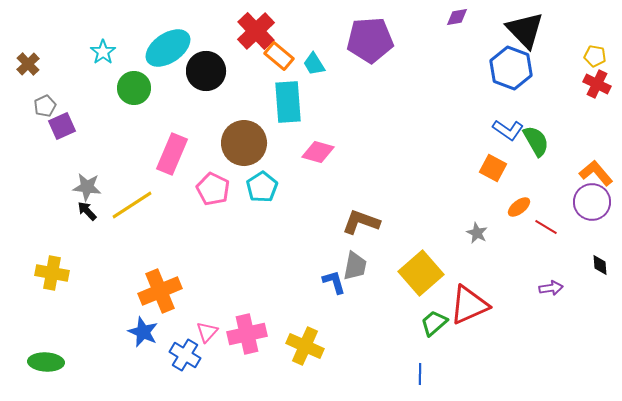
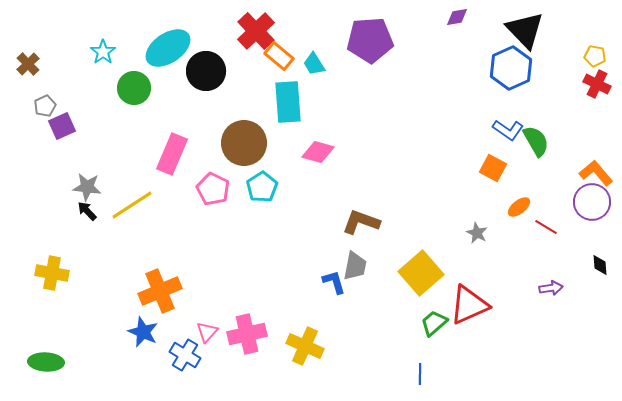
blue hexagon at (511, 68): rotated 15 degrees clockwise
